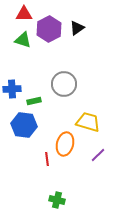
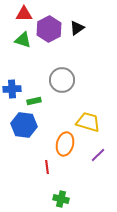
gray circle: moved 2 px left, 4 px up
red line: moved 8 px down
green cross: moved 4 px right, 1 px up
